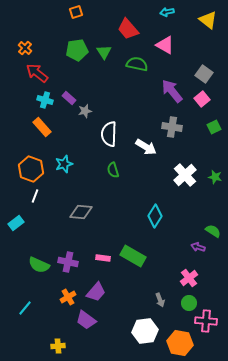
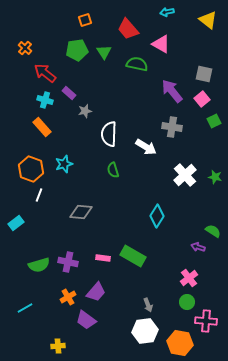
orange square at (76, 12): moved 9 px right, 8 px down
pink triangle at (165, 45): moved 4 px left, 1 px up
red arrow at (37, 73): moved 8 px right
gray square at (204, 74): rotated 24 degrees counterclockwise
purple rectangle at (69, 98): moved 5 px up
green square at (214, 127): moved 6 px up
white line at (35, 196): moved 4 px right, 1 px up
cyan diamond at (155, 216): moved 2 px right
green semicircle at (39, 265): rotated 40 degrees counterclockwise
gray arrow at (160, 300): moved 12 px left, 5 px down
green circle at (189, 303): moved 2 px left, 1 px up
cyan line at (25, 308): rotated 21 degrees clockwise
